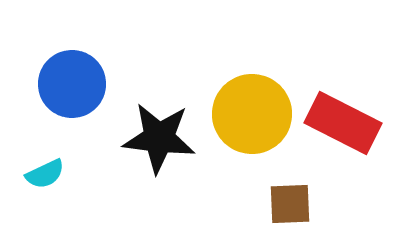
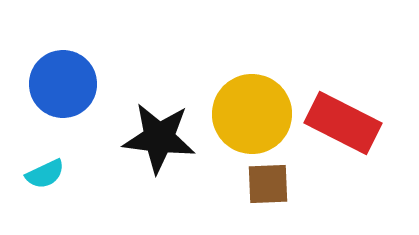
blue circle: moved 9 px left
brown square: moved 22 px left, 20 px up
